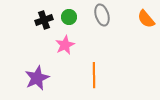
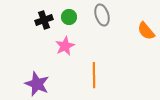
orange semicircle: moved 12 px down
pink star: moved 1 px down
purple star: moved 6 px down; rotated 25 degrees counterclockwise
